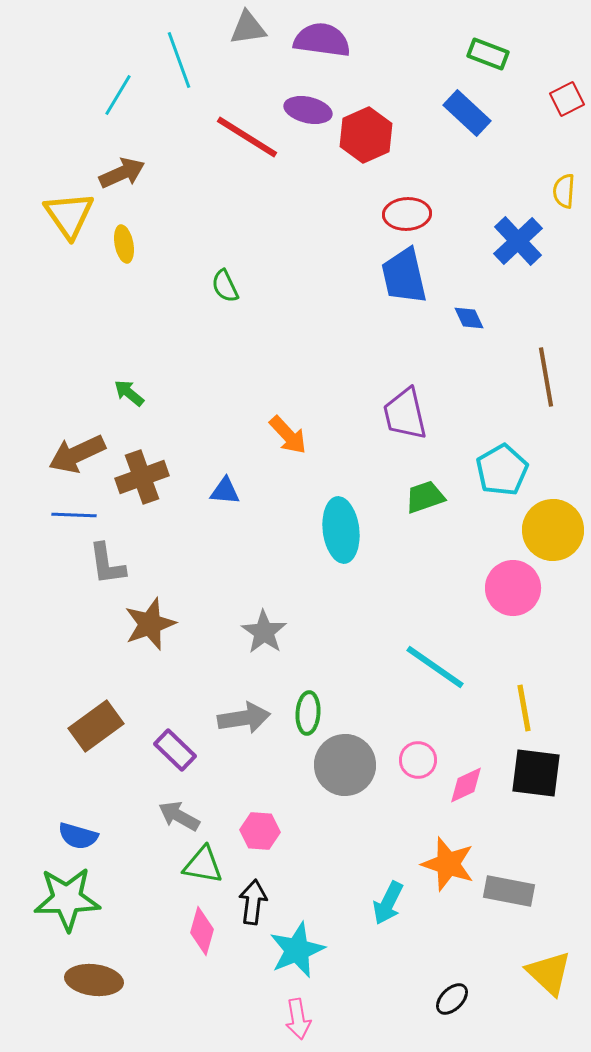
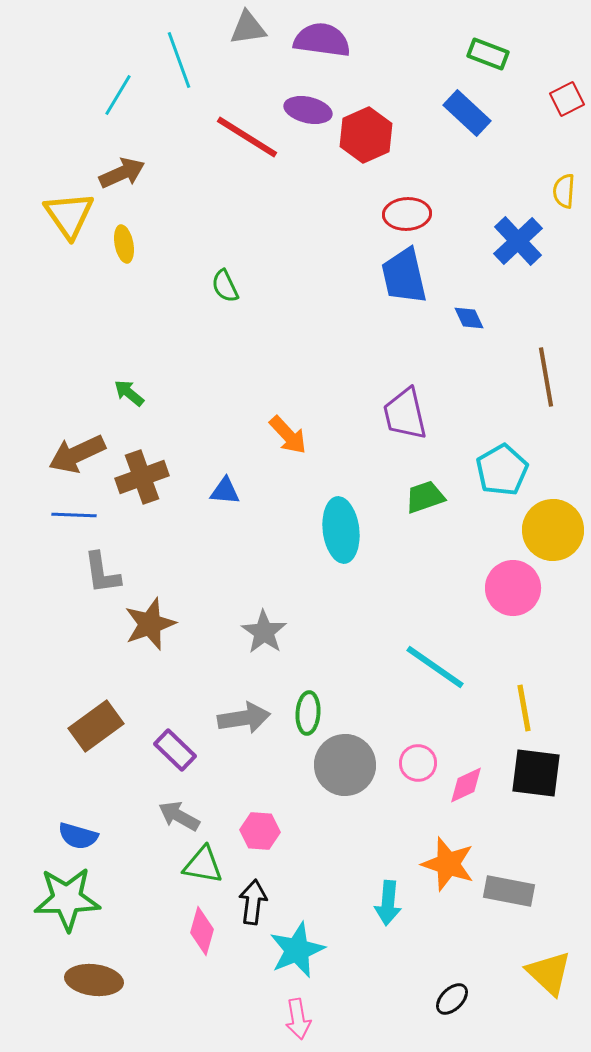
gray L-shape at (107, 564): moved 5 px left, 9 px down
pink circle at (418, 760): moved 3 px down
cyan arrow at (388, 903): rotated 21 degrees counterclockwise
